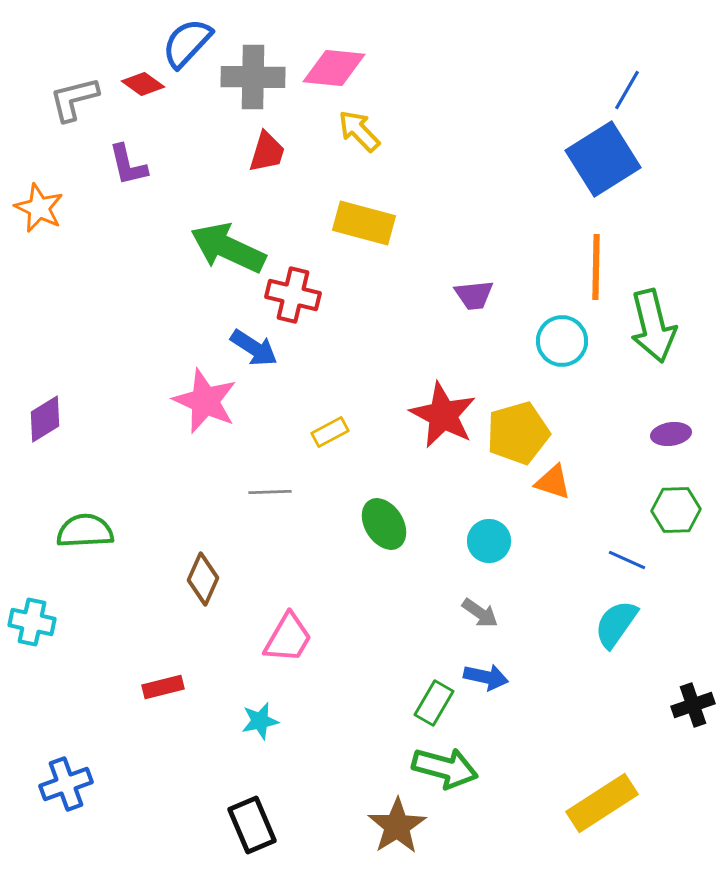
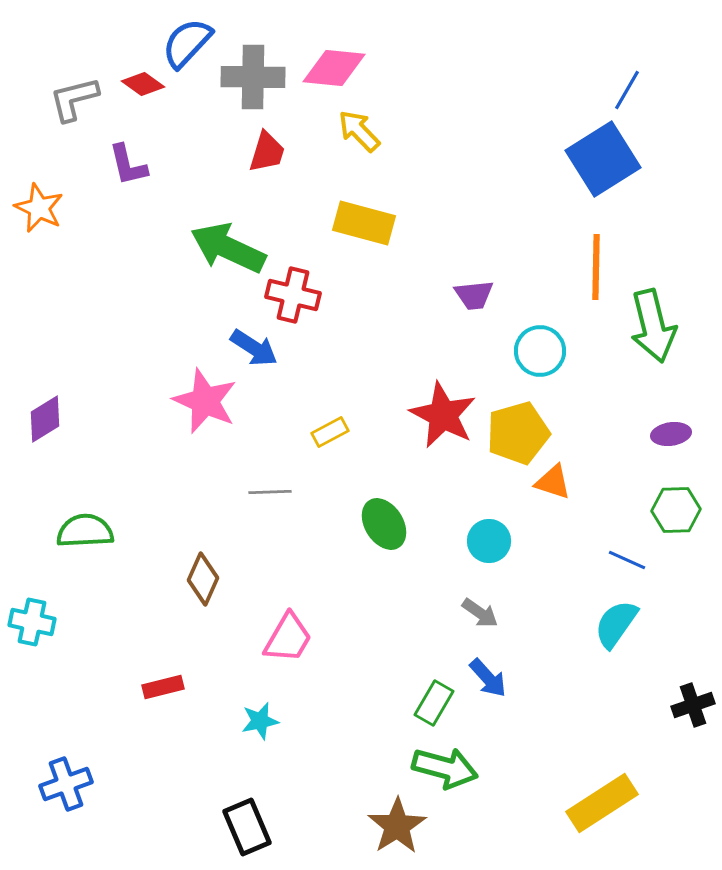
cyan circle at (562, 341): moved 22 px left, 10 px down
blue arrow at (486, 677): moved 2 px right, 1 px down; rotated 36 degrees clockwise
black rectangle at (252, 825): moved 5 px left, 2 px down
